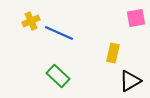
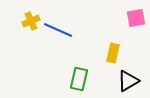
blue line: moved 1 px left, 3 px up
green rectangle: moved 21 px right, 3 px down; rotated 60 degrees clockwise
black triangle: moved 2 px left
